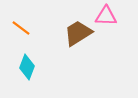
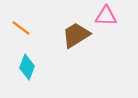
brown trapezoid: moved 2 px left, 2 px down
